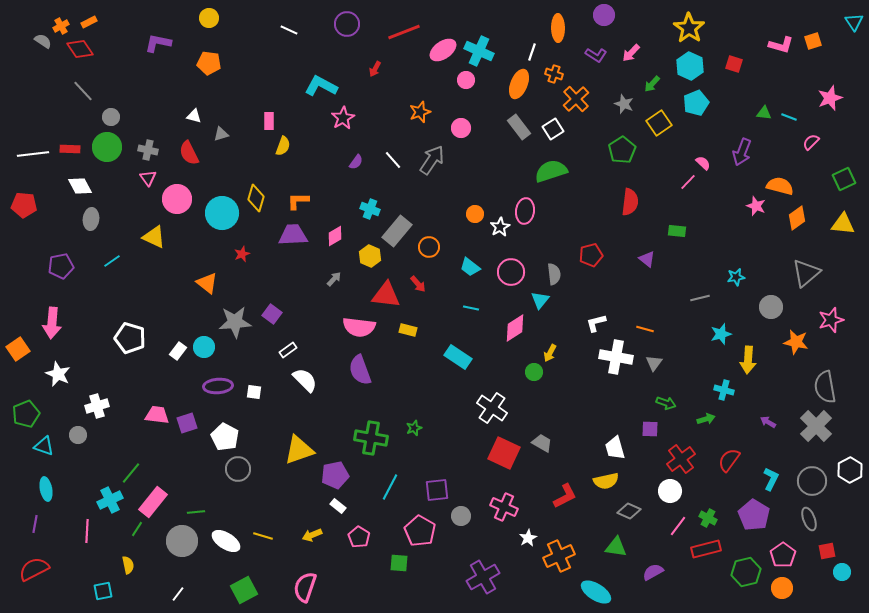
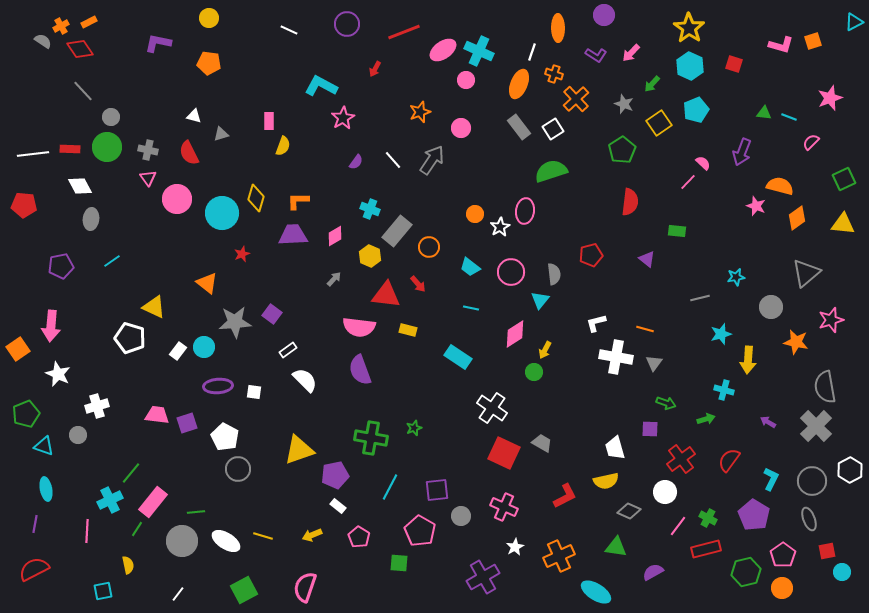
cyan triangle at (854, 22): rotated 36 degrees clockwise
cyan pentagon at (696, 103): moved 7 px down
yellow triangle at (154, 237): moved 70 px down
pink arrow at (52, 323): moved 1 px left, 3 px down
pink diamond at (515, 328): moved 6 px down
yellow arrow at (550, 353): moved 5 px left, 3 px up
white circle at (670, 491): moved 5 px left, 1 px down
white star at (528, 538): moved 13 px left, 9 px down
